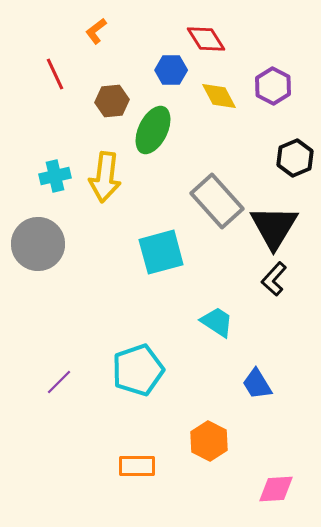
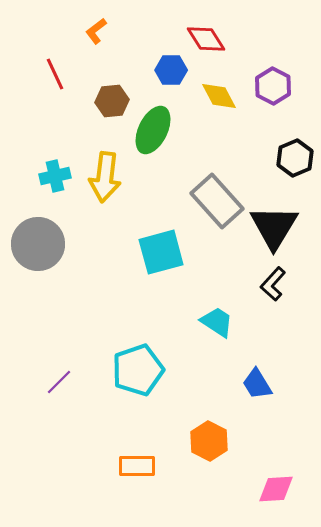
black L-shape: moved 1 px left, 5 px down
